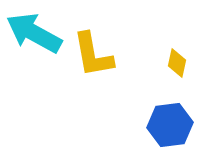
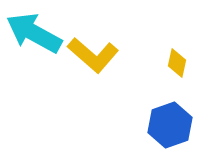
yellow L-shape: rotated 39 degrees counterclockwise
blue hexagon: rotated 12 degrees counterclockwise
